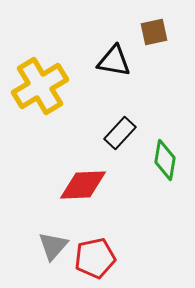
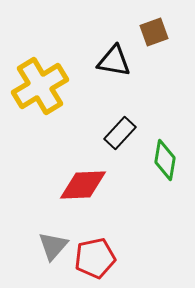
brown square: rotated 8 degrees counterclockwise
